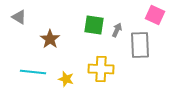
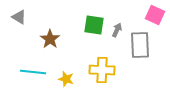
yellow cross: moved 1 px right, 1 px down
